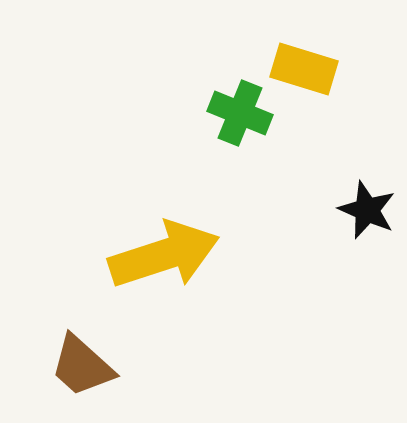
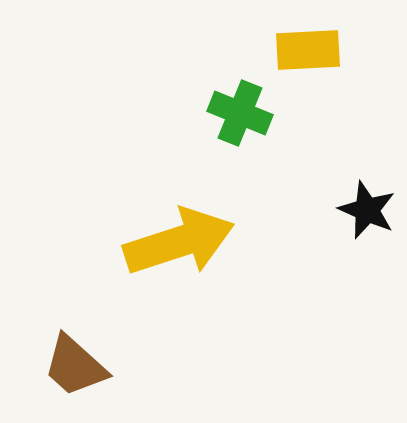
yellow rectangle: moved 4 px right, 19 px up; rotated 20 degrees counterclockwise
yellow arrow: moved 15 px right, 13 px up
brown trapezoid: moved 7 px left
